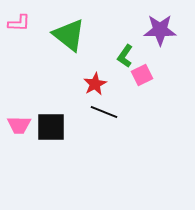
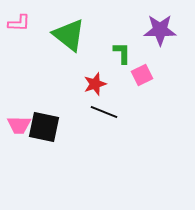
green L-shape: moved 3 px left, 3 px up; rotated 145 degrees clockwise
red star: rotated 10 degrees clockwise
black square: moved 7 px left; rotated 12 degrees clockwise
